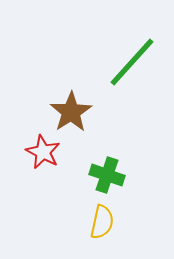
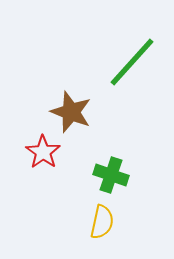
brown star: rotated 18 degrees counterclockwise
red star: rotated 8 degrees clockwise
green cross: moved 4 px right
